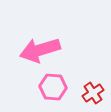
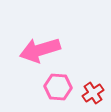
pink hexagon: moved 5 px right
